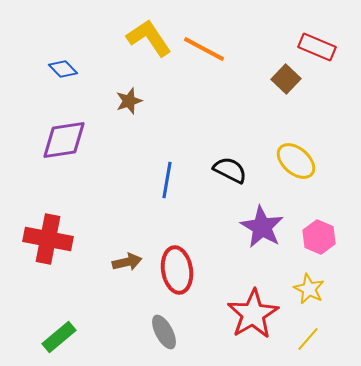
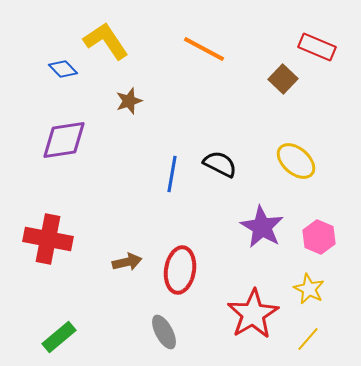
yellow L-shape: moved 43 px left, 3 px down
brown square: moved 3 px left
black semicircle: moved 10 px left, 6 px up
blue line: moved 5 px right, 6 px up
red ellipse: moved 3 px right; rotated 18 degrees clockwise
